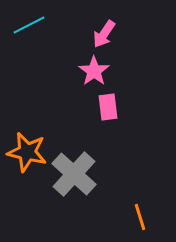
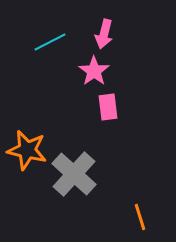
cyan line: moved 21 px right, 17 px down
pink arrow: rotated 20 degrees counterclockwise
orange star: moved 2 px up
